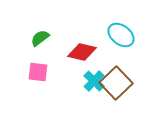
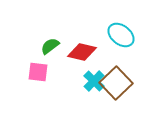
green semicircle: moved 10 px right, 8 px down
